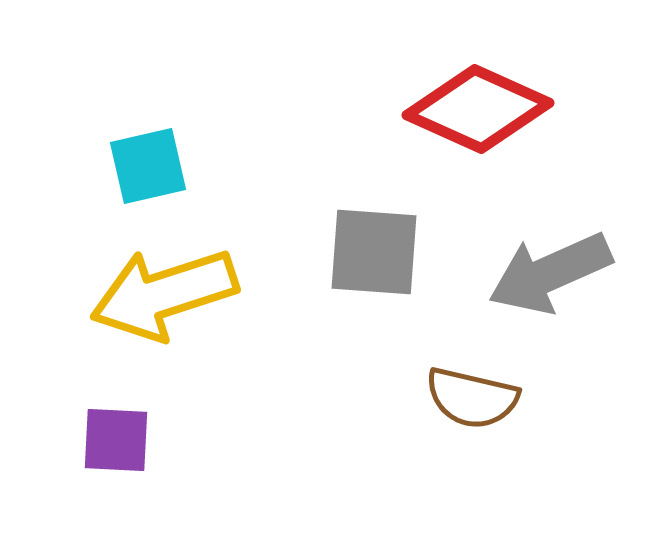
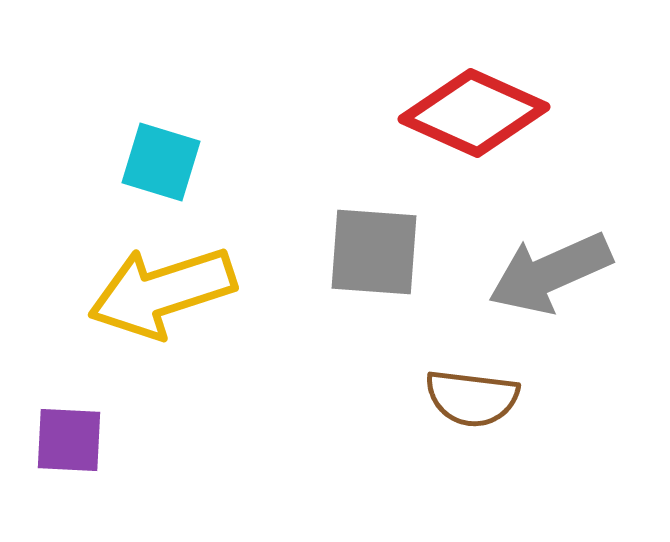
red diamond: moved 4 px left, 4 px down
cyan square: moved 13 px right, 4 px up; rotated 30 degrees clockwise
yellow arrow: moved 2 px left, 2 px up
brown semicircle: rotated 6 degrees counterclockwise
purple square: moved 47 px left
